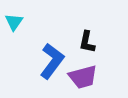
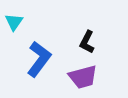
black L-shape: rotated 15 degrees clockwise
blue L-shape: moved 13 px left, 2 px up
